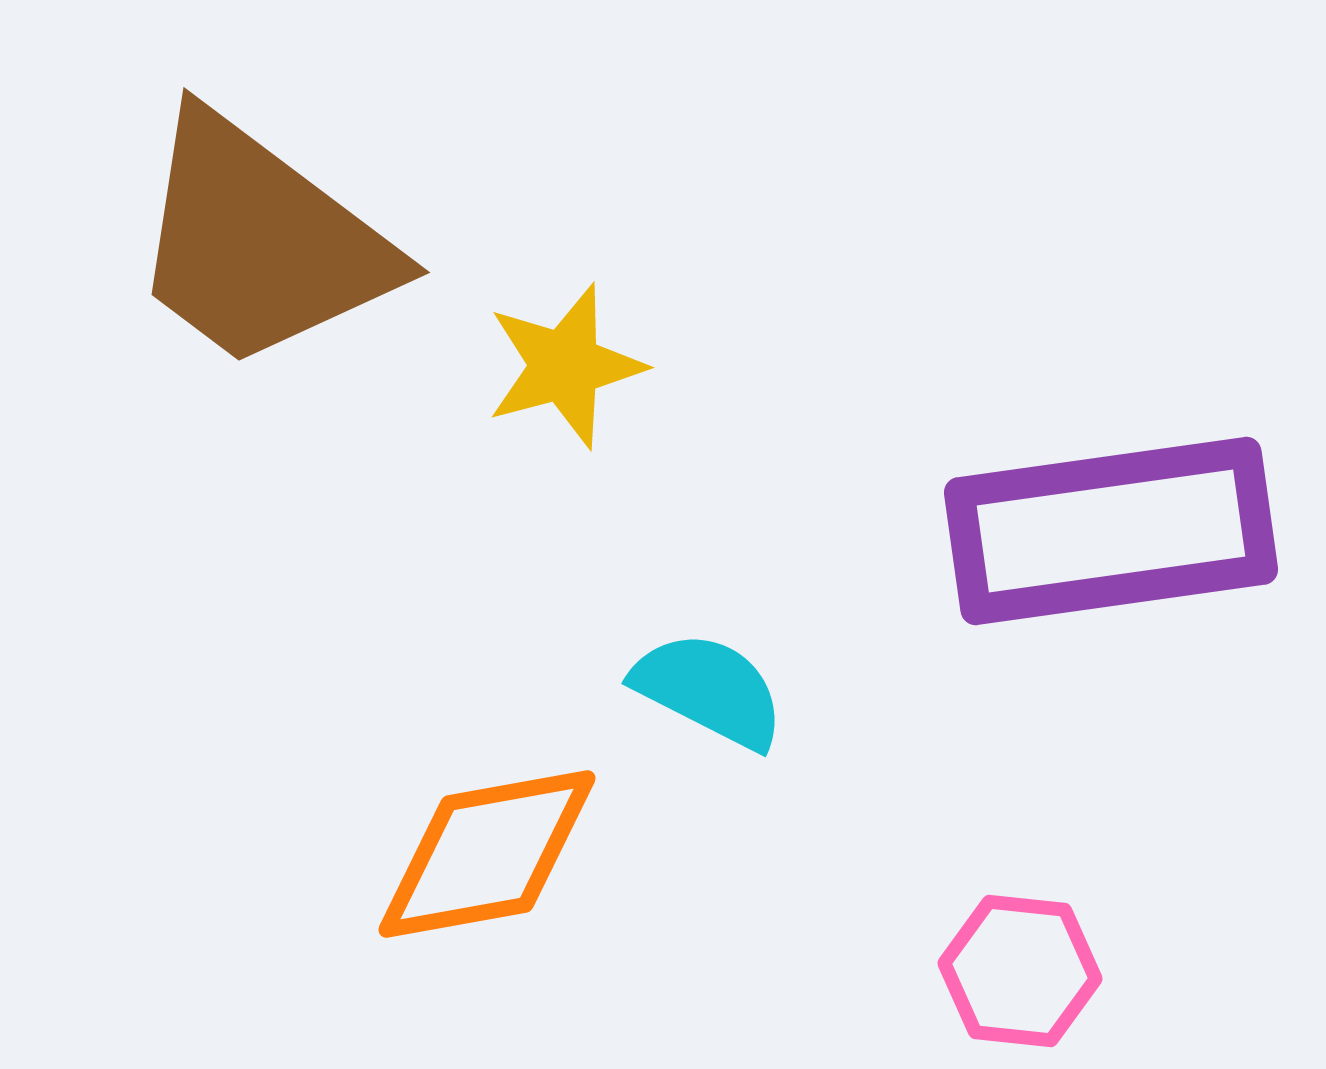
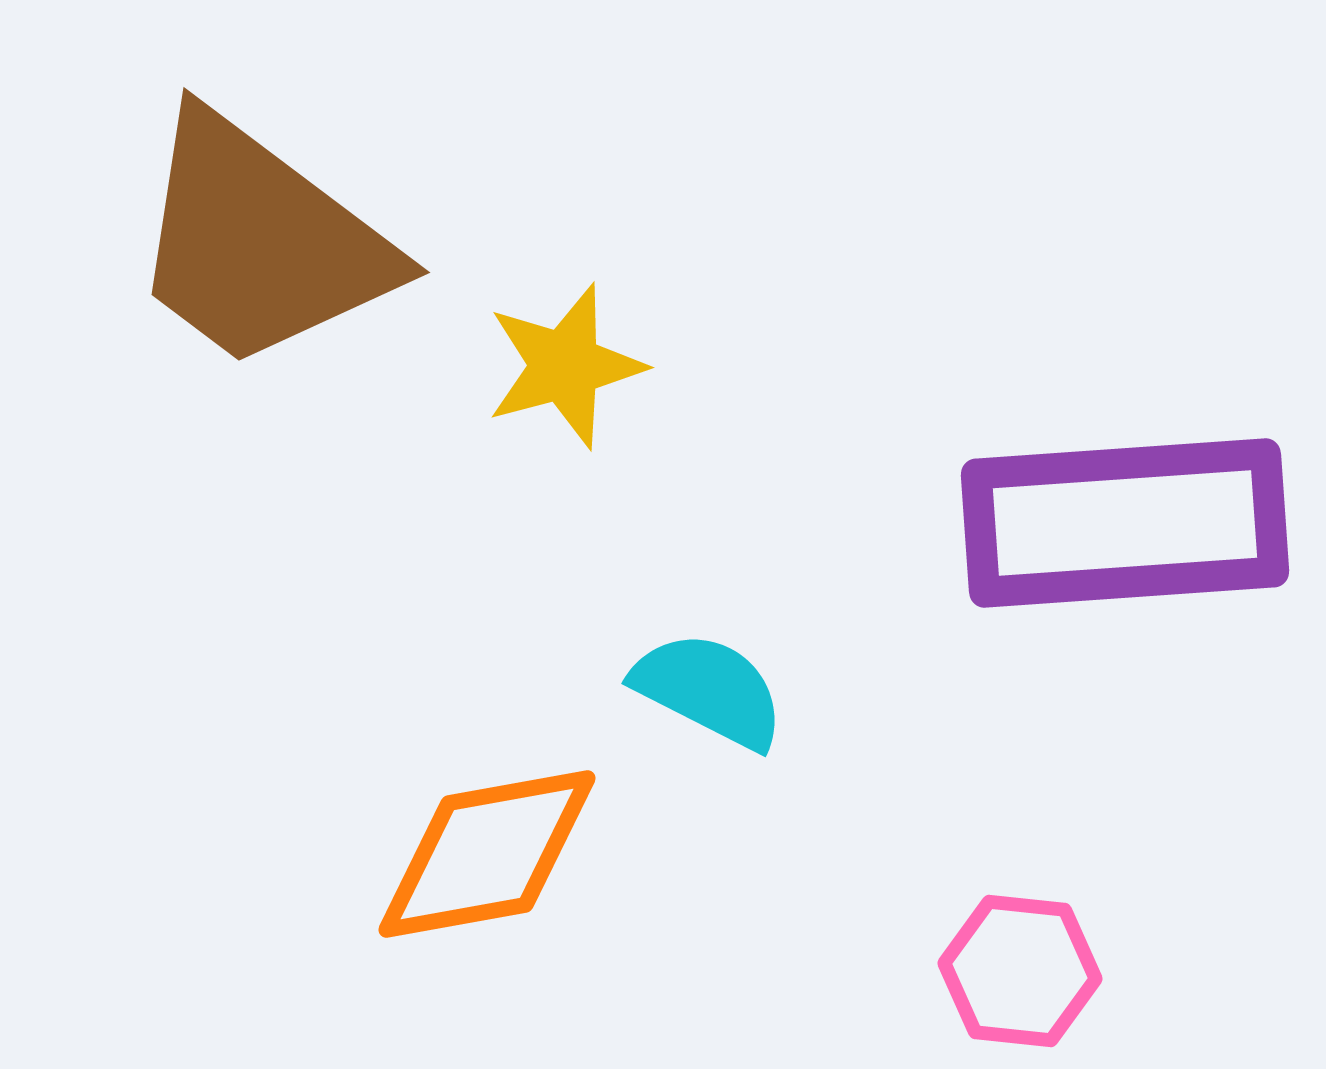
purple rectangle: moved 14 px right, 8 px up; rotated 4 degrees clockwise
